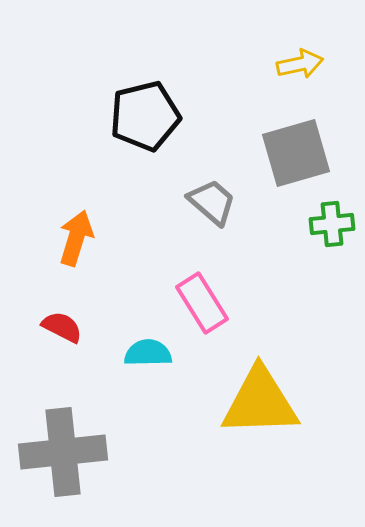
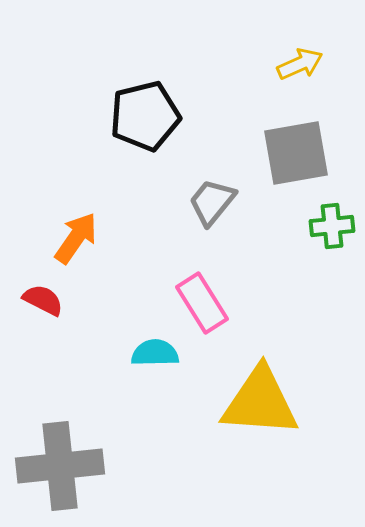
yellow arrow: rotated 12 degrees counterclockwise
gray square: rotated 6 degrees clockwise
gray trapezoid: rotated 92 degrees counterclockwise
green cross: moved 2 px down
orange arrow: rotated 18 degrees clockwise
red semicircle: moved 19 px left, 27 px up
cyan semicircle: moved 7 px right
yellow triangle: rotated 6 degrees clockwise
gray cross: moved 3 px left, 14 px down
